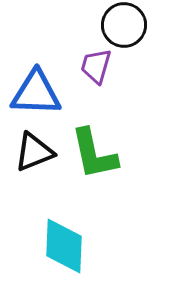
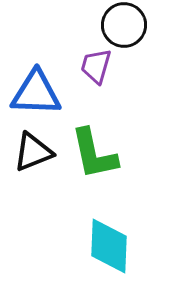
black triangle: moved 1 px left
cyan diamond: moved 45 px right
